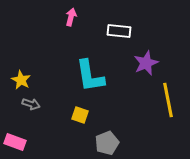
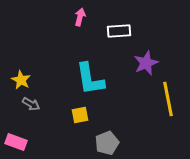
pink arrow: moved 9 px right
white rectangle: rotated 10 degrees counterclockwise
cyan L-shape: moved 3 px down
yellow line: moved 1 px up
gray arrow: rotated 12 degrees clockwise
yellow square: rotated 30 degrees counterclockwise
pink rectangle: moved 1 px right
